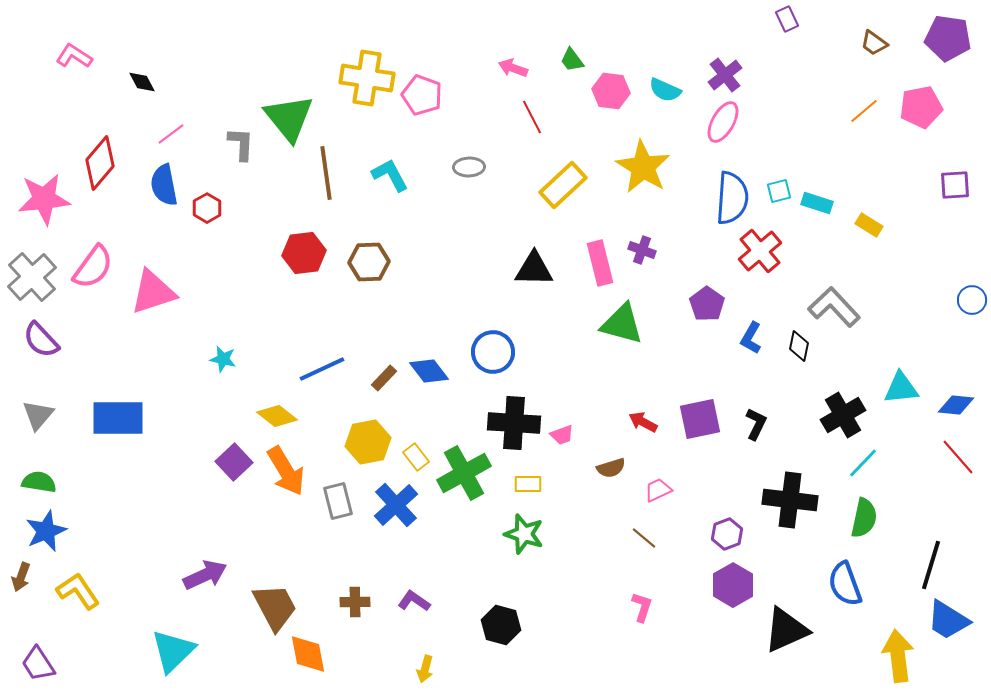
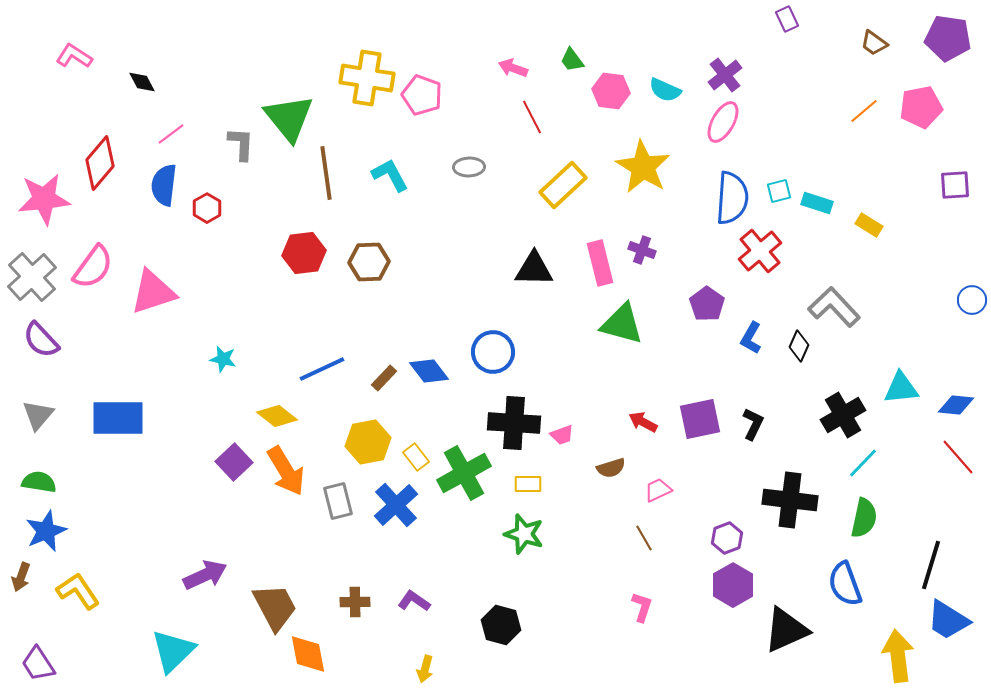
blue semicircle at (164, 185): rotated 18 degrees clockwise
black diamond at (799, 346): rotated 12 degrees clockwise
black L-shape at (756, 424): moved 3 px left
purple hexagon at (727, 534): moved 4 px down
brown line at (644, 538): rotated 20 degrees clockwise
